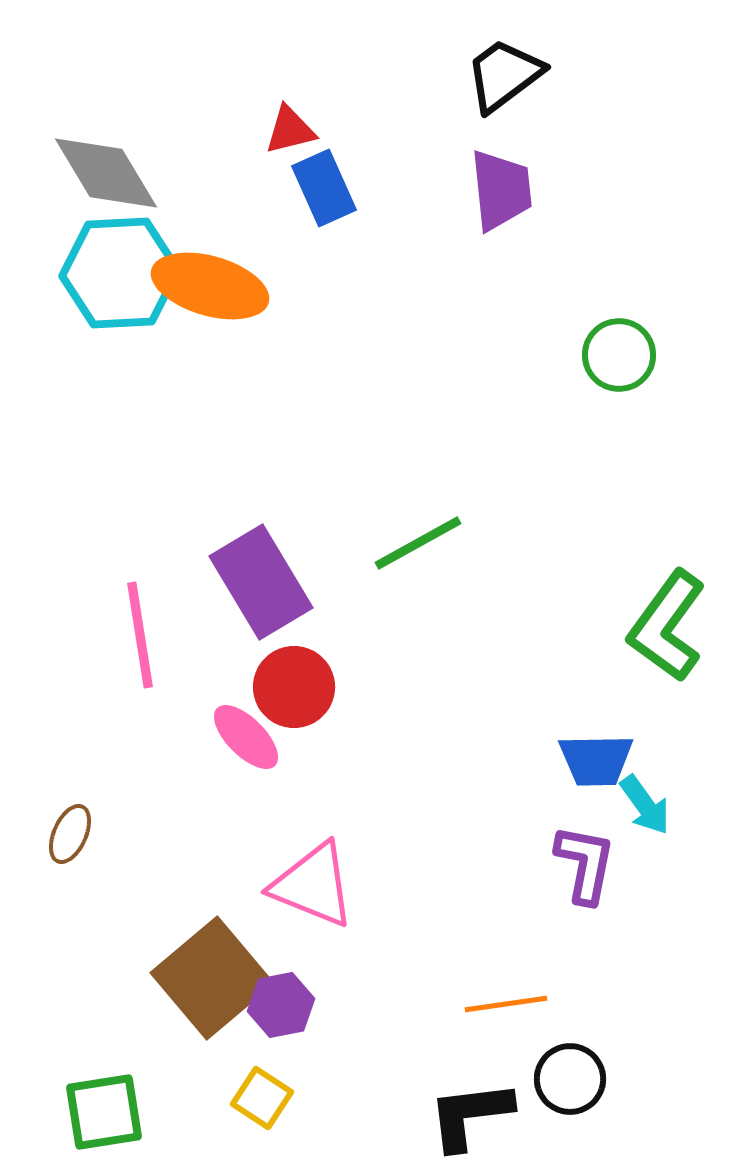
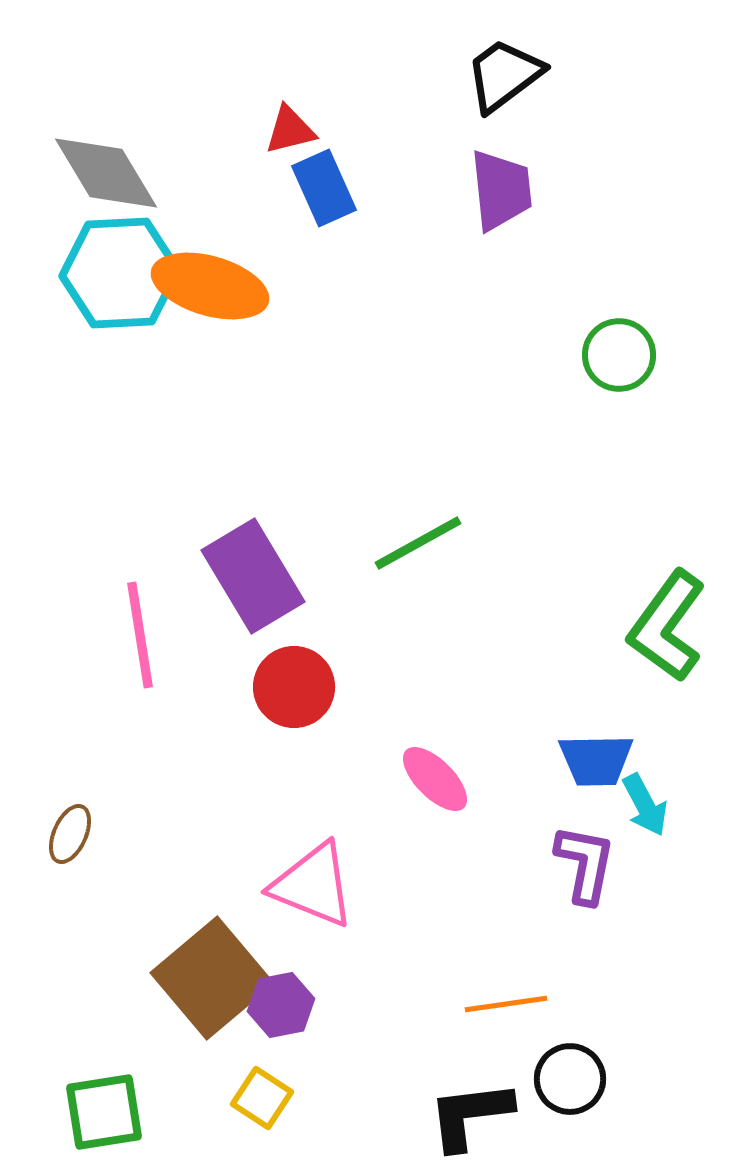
purple rectangle: moved 8 px left, 6 px up
pink ellipse: moved 189 px right, 42 px down
cyan arrow: rotated 8 degrees clockwise
